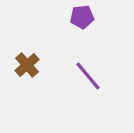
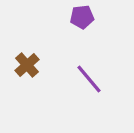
purple line: moved 1 px right, 3 px down
